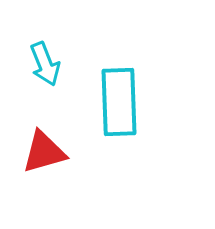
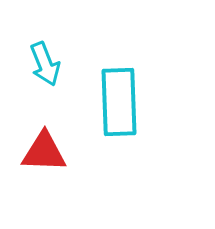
red triangle: rotated 18 degrees clockwise
